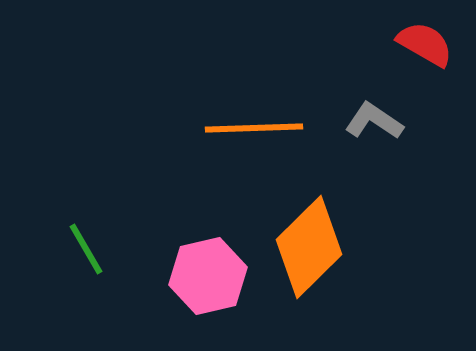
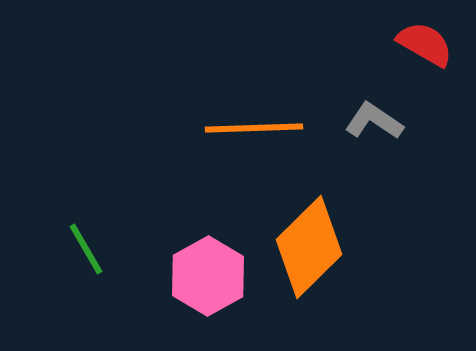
pink hexagon: rotated 16 degrees counterclockwise
